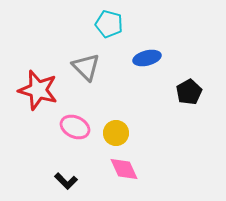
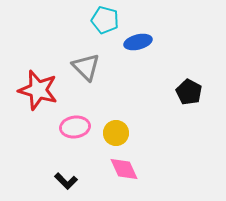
cyan pentagon: moved 4 px left, 4 px up
blue ellipse: moved 9 px left, 16 px up
black pentagon: rotated 15 degrees counterclockwise
pink ellipse: rotated 32 degrees counterclockwise
